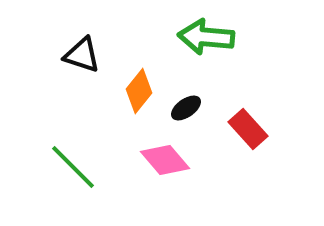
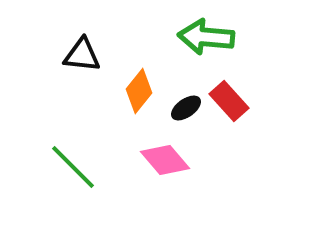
black triangle: rotated 12 degrees counterclockwise
red rectangle: moved 19 px left, 28 px up
